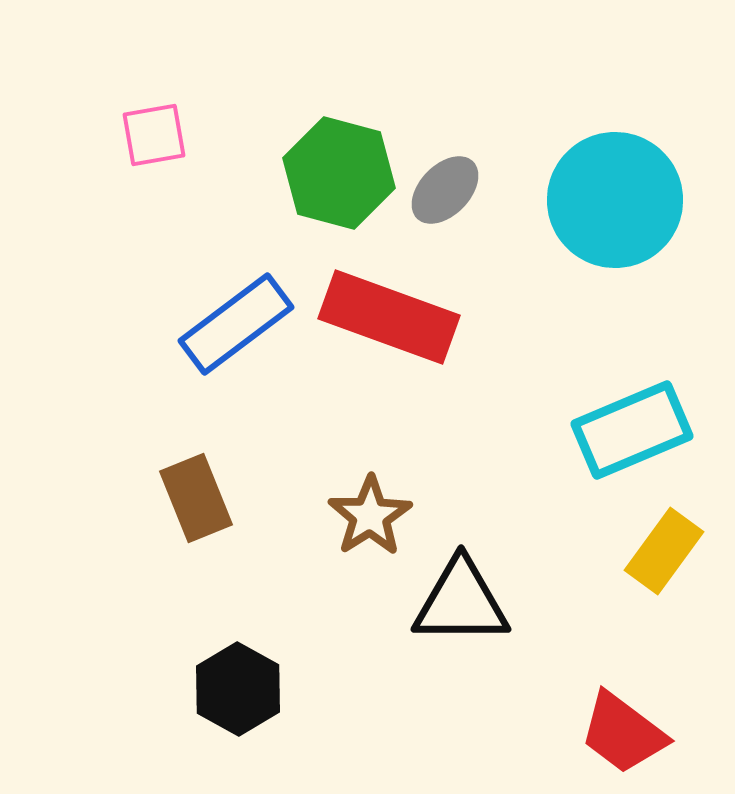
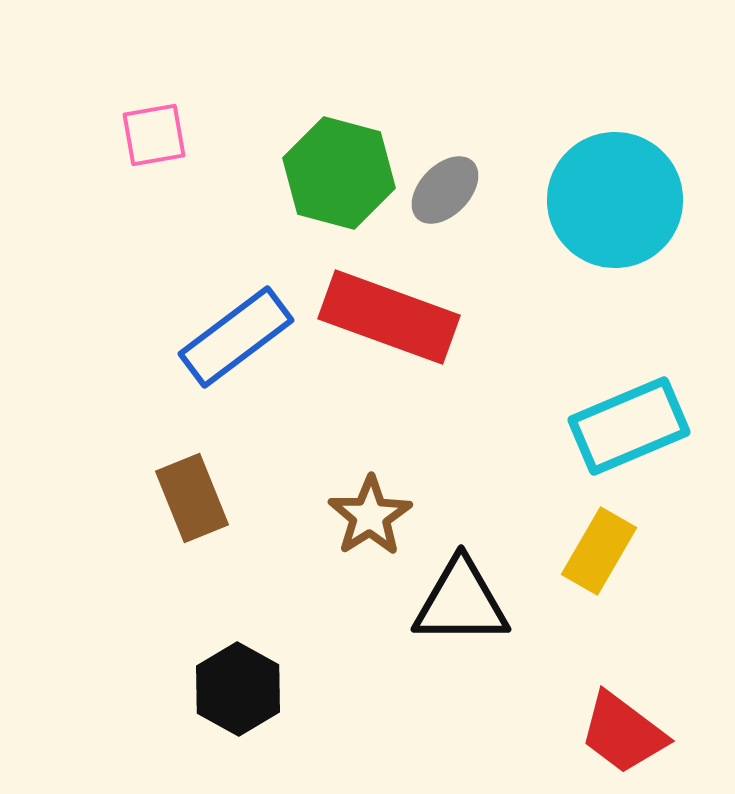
blue rectangle: moved 13 px down
cyan rectangle: moved 3 px left, 4 px up
brown rectangle: moved 4 px left
yellow rectangle: moved 65 px left; rotated 6 degrees counterclockwise
